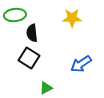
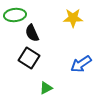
yellow star: moved 1 px right
black semicircle: rotated 18 degrees counterclockwise
